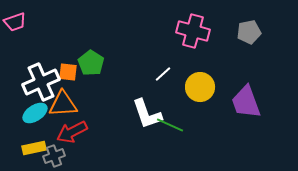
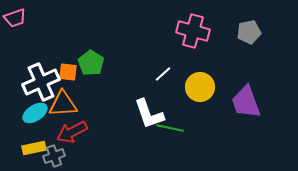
pink trapezoid: moved 4 px up
white L-shape: moved 2 px right
green line: moved 3 px down; rotated 12 degrees counterclockwise
